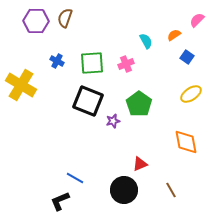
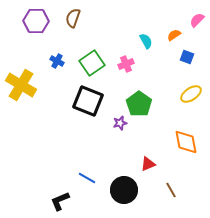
brown semicircle: moved 8 px right
blue square: rotated 16 degrees counterclockwise
green square: rotated 30 degrees counterclockwise
purple star: moved 7 px right, 2 px down
red triangle: moved 8 px right
blue line: moved 12 px right
